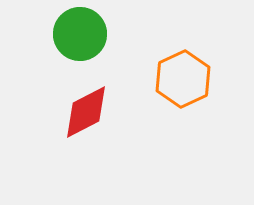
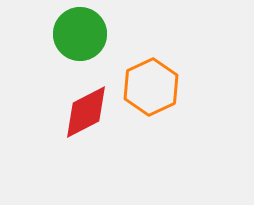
orange hexagon: moved 32 px left, 8 px down
